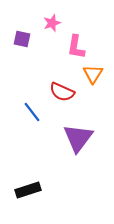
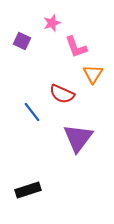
purple square: moved 2 px down; rotated 12 degrees clockwise
pink L-shape: rotated 30 degrees counterclockwise
red semicircle: moved 2 px down
